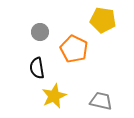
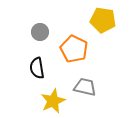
yellow star: moved 1 px left, 5 px down
gray trapezoid: moved 16 px left, 14 px up
